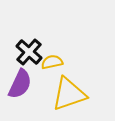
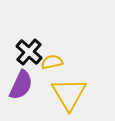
purple semicircle: moved 1 px right, 1 px down
yellow triangle: rotated 42 degrees counterclockwise
